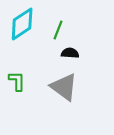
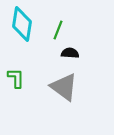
cyan diamond: rotated 48 degrees counterclockwise
green L-shape: moved 1 px left, 3 px up
